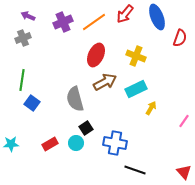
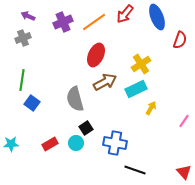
red semicircle: moved 2 px down
yellow cross: moved 5 px right, 8 px down; rotated 36 degrees clockwise
